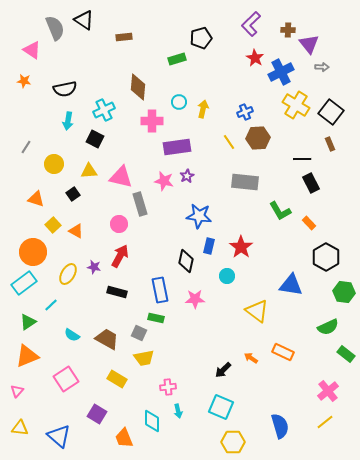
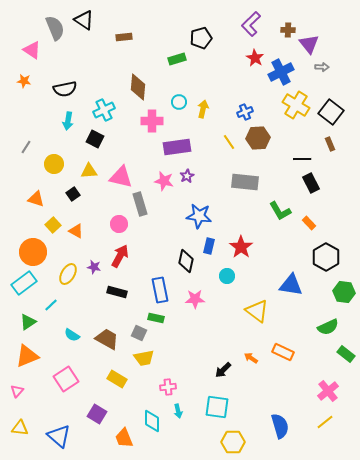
cyan square at (221, 407): moved 4 px left; rotated 15 degrees counterclockwise
